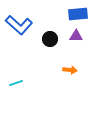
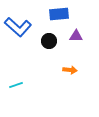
blue rectangle: moved 19 px left
blue L-shape: moved 1 px left, 2 px down
black circle: moved 1 px left, 2 px down
cyan line: moved 2 px down
